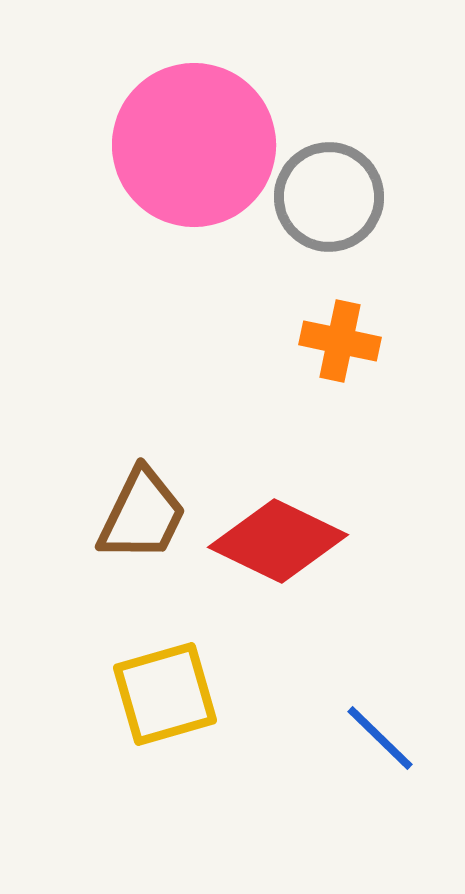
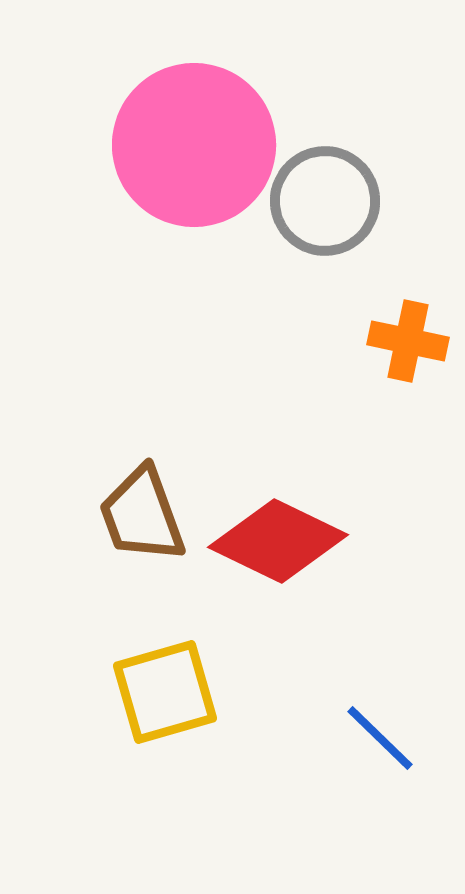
gray circle: moved 4 px left, 4 px down
orange cross: moved 68 px right
brown trapezoid: rotated 134 degrees clockwise
yellow square: moved 2 px up
